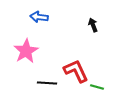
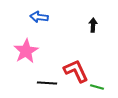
black arrow: rotated 24 degrees clockwise
